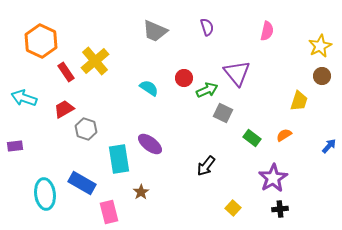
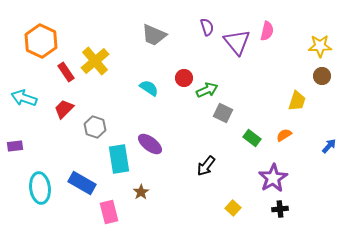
gray trapezoid: moved 1 px left, 4 px down
yellow star: rotated 25 degrees clockwise
purple triangle: moved 31 px up
yellow trapezoid: moved 2 px left
red trapezoid: rotated 15 degrees counterclockwise
gray hexagon: moved 9 px right, 2 px up
cyan ellipse: moved 5 px left, 6 px up
